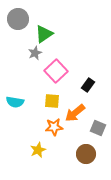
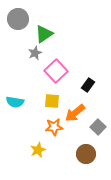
gray square: moved 1 px up; rotated 21 degrees clockwise
